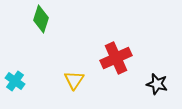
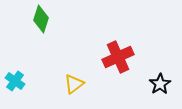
red cross: moved 2 px right, 1 px up
yellow triangle: moved 4 px down; rotated 20 degrees clockwise
black star: moved 3 px right; rotated 25 degrees clockwise
